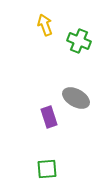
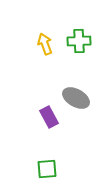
yellow arrow: moved 19 px down
green cross: rotated 25 degrees counterclockwise
purple rectangle: rotated 10 degrees counterclockwise
